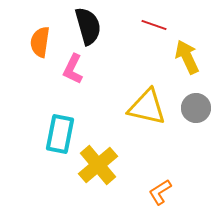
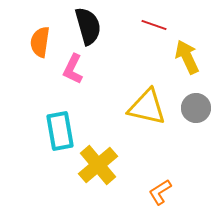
cyan rectangle: moved 3 px up; rotated 21 degrees counterclockwise
